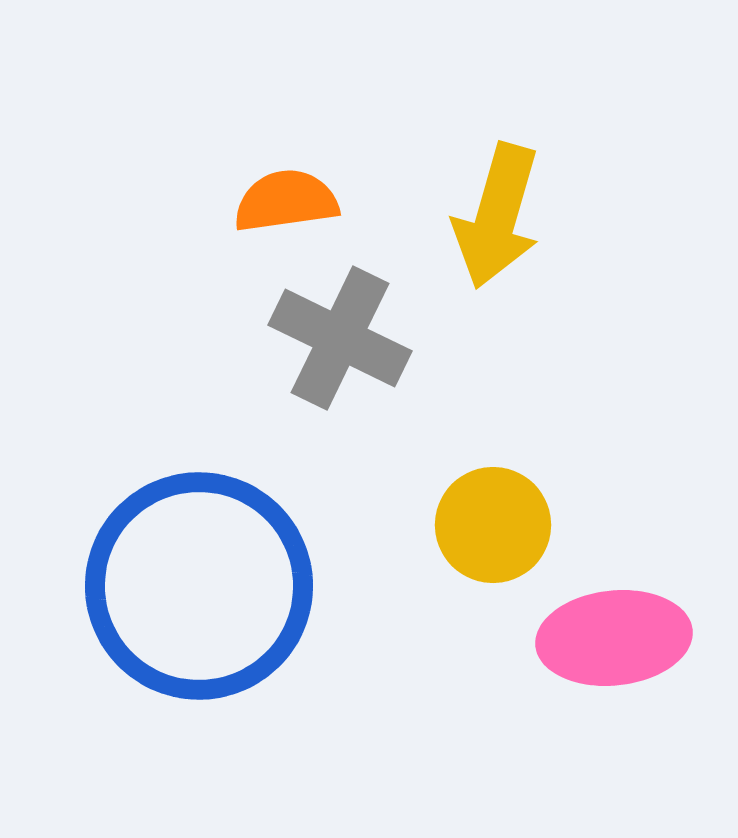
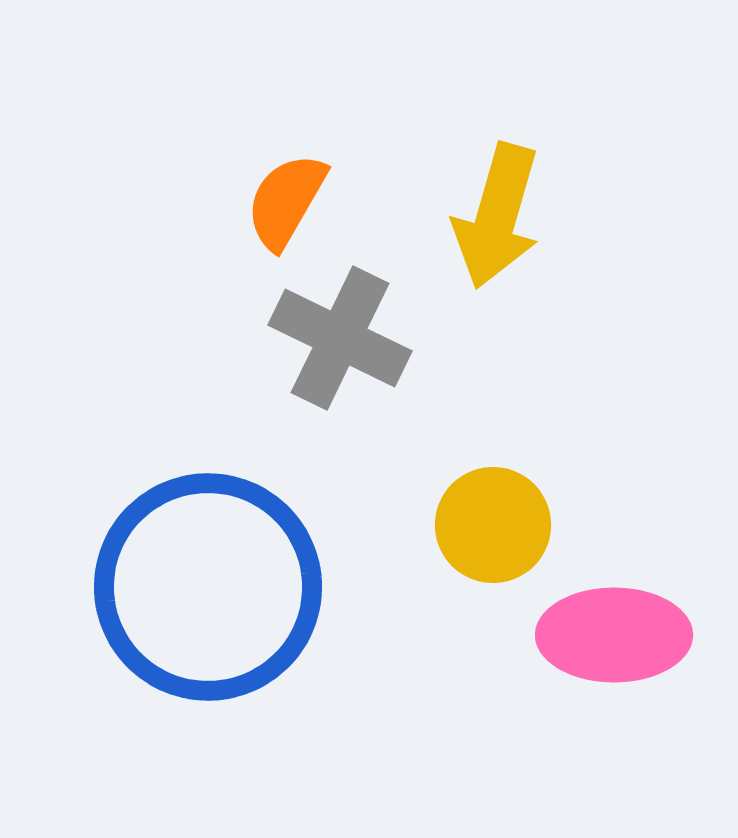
orange semicircle: rotated 52 degrees counterclockwise
blue circle: moved 9 px right, 1 px down
pink ellipse: moved 3 px up; rotated 6 degrees clockwise
